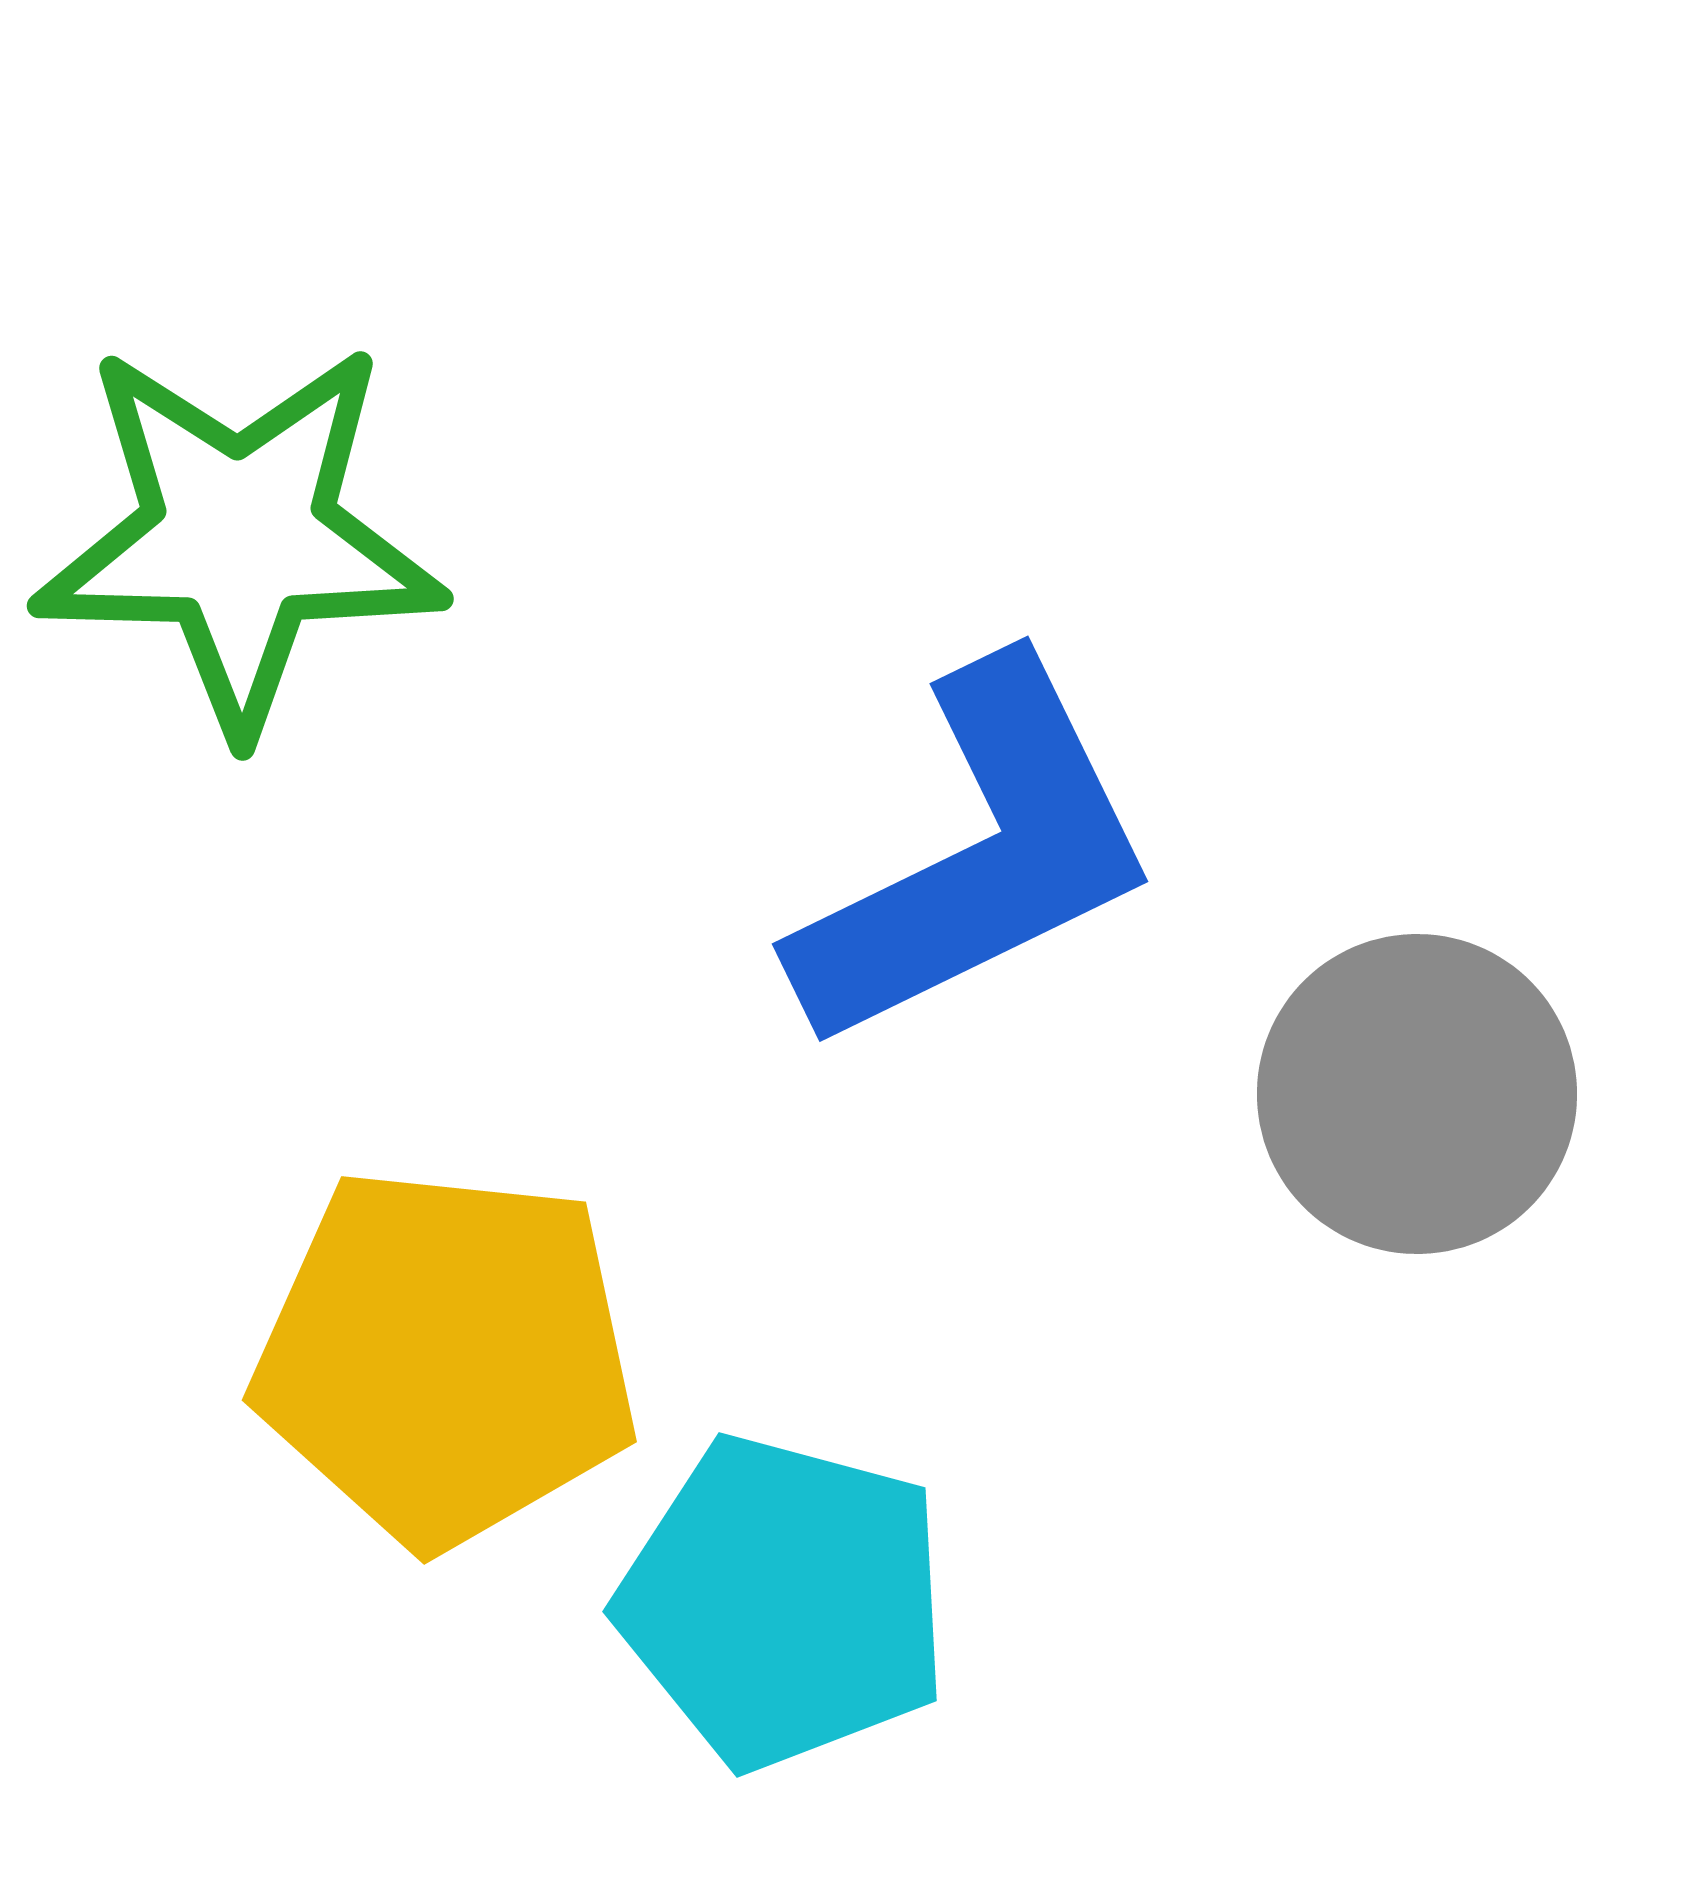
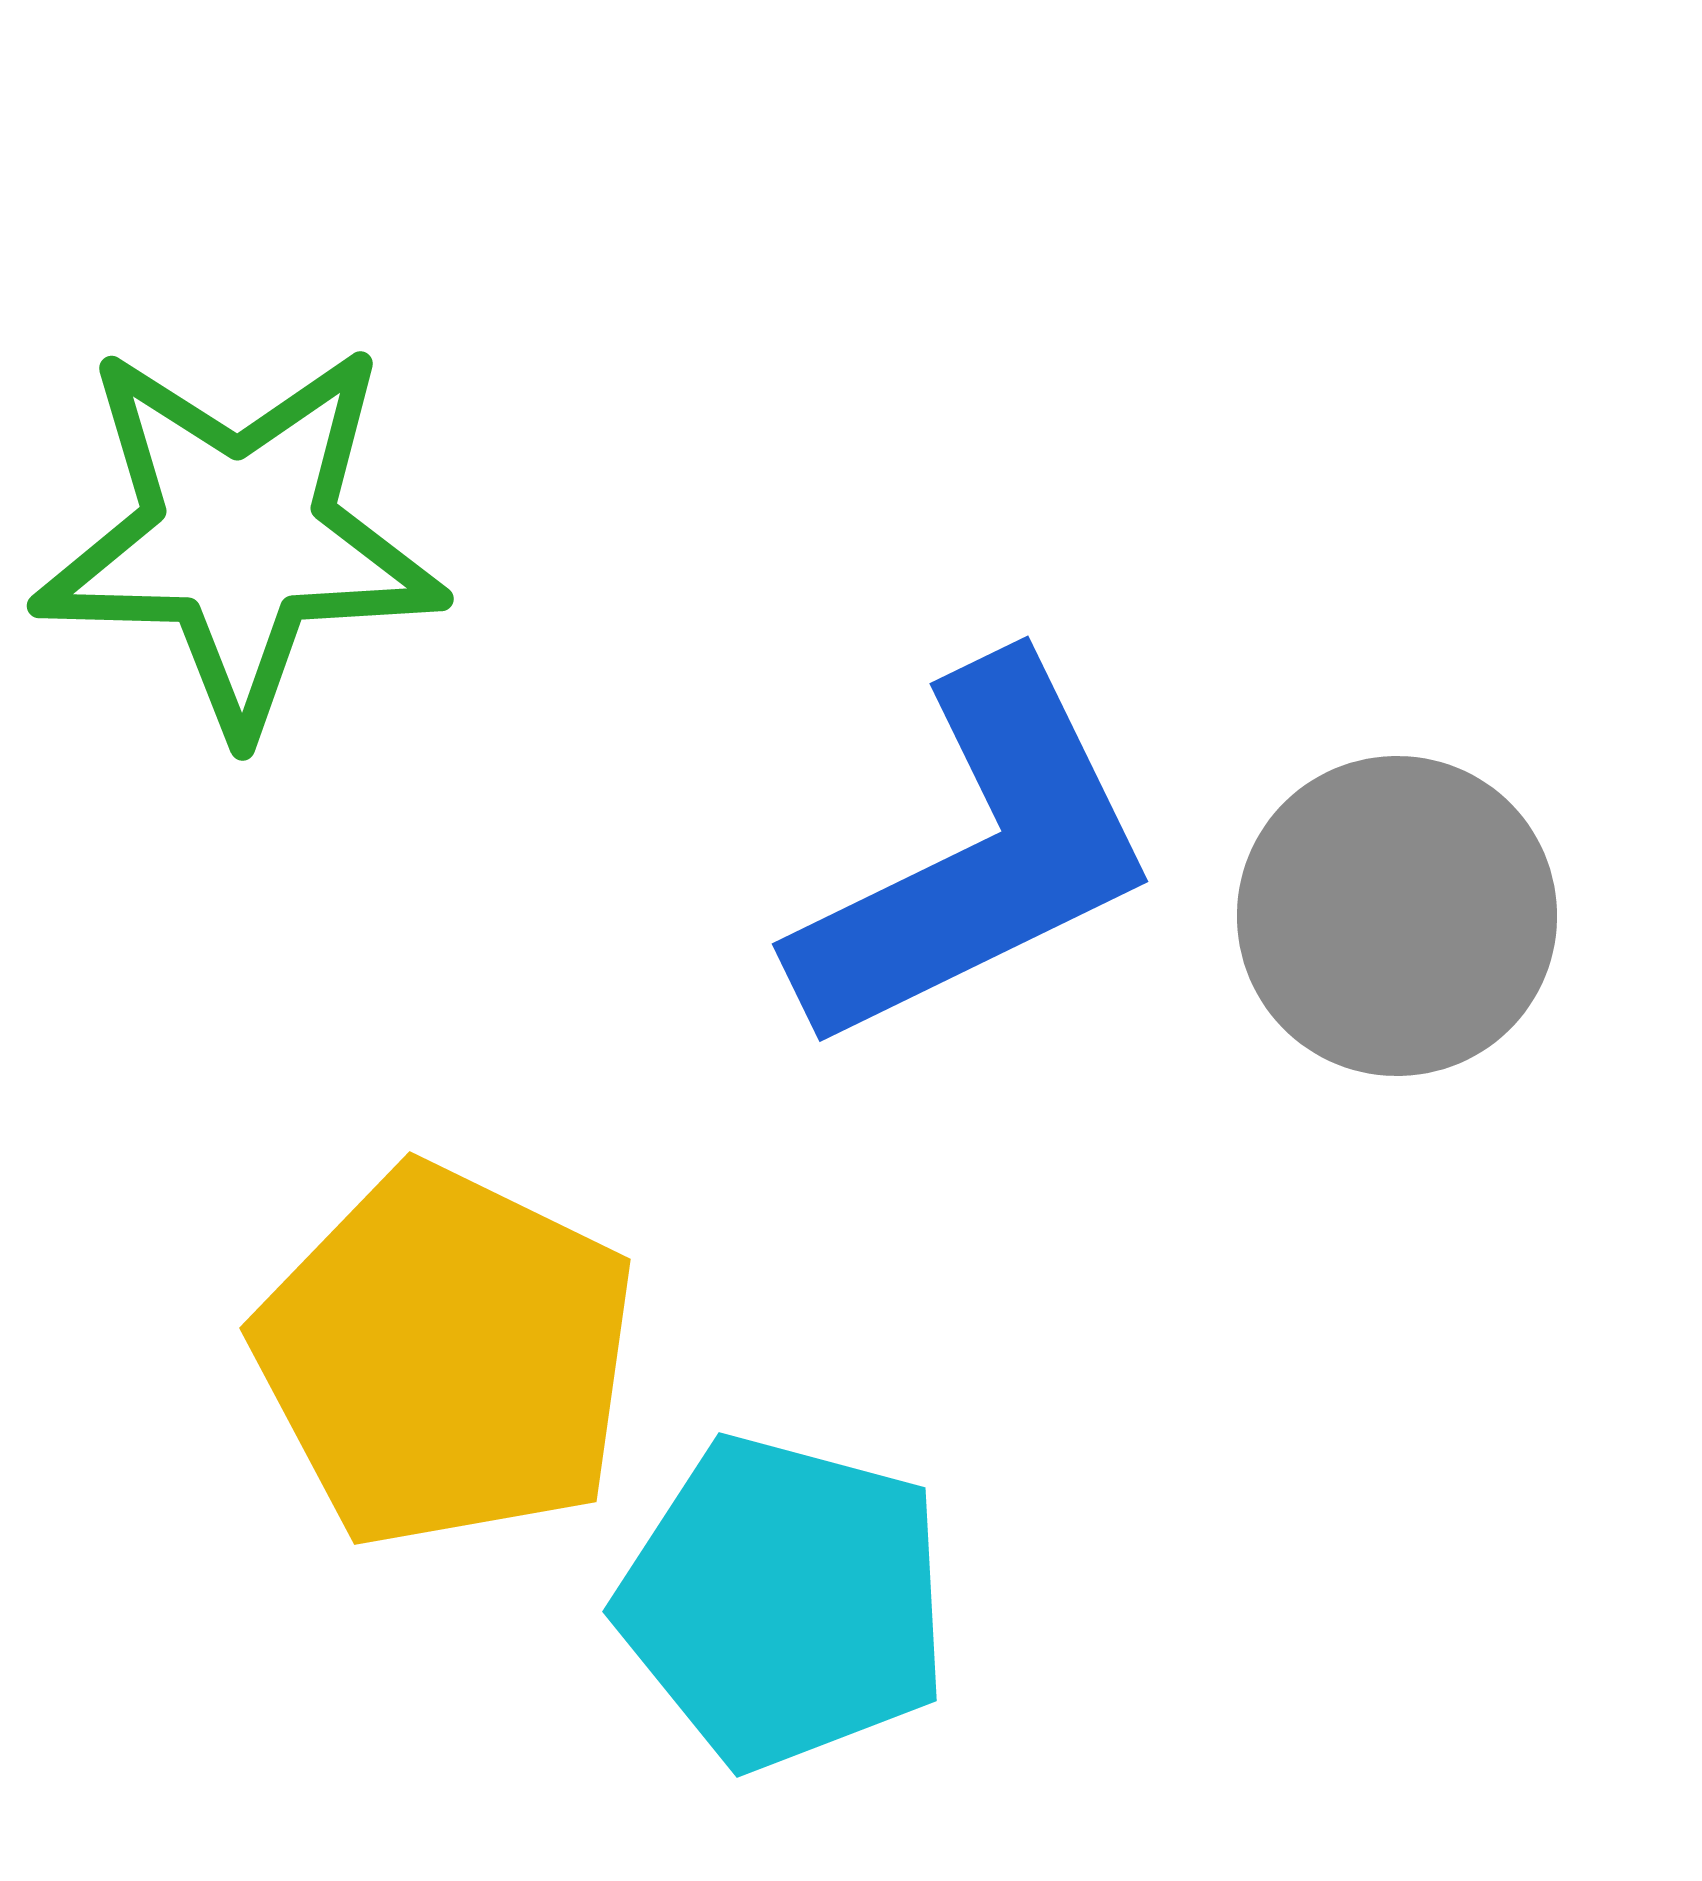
gray circle: moved 20 px left, 178 px up
yellow pentagon: rotated 20 degrees clockwise
